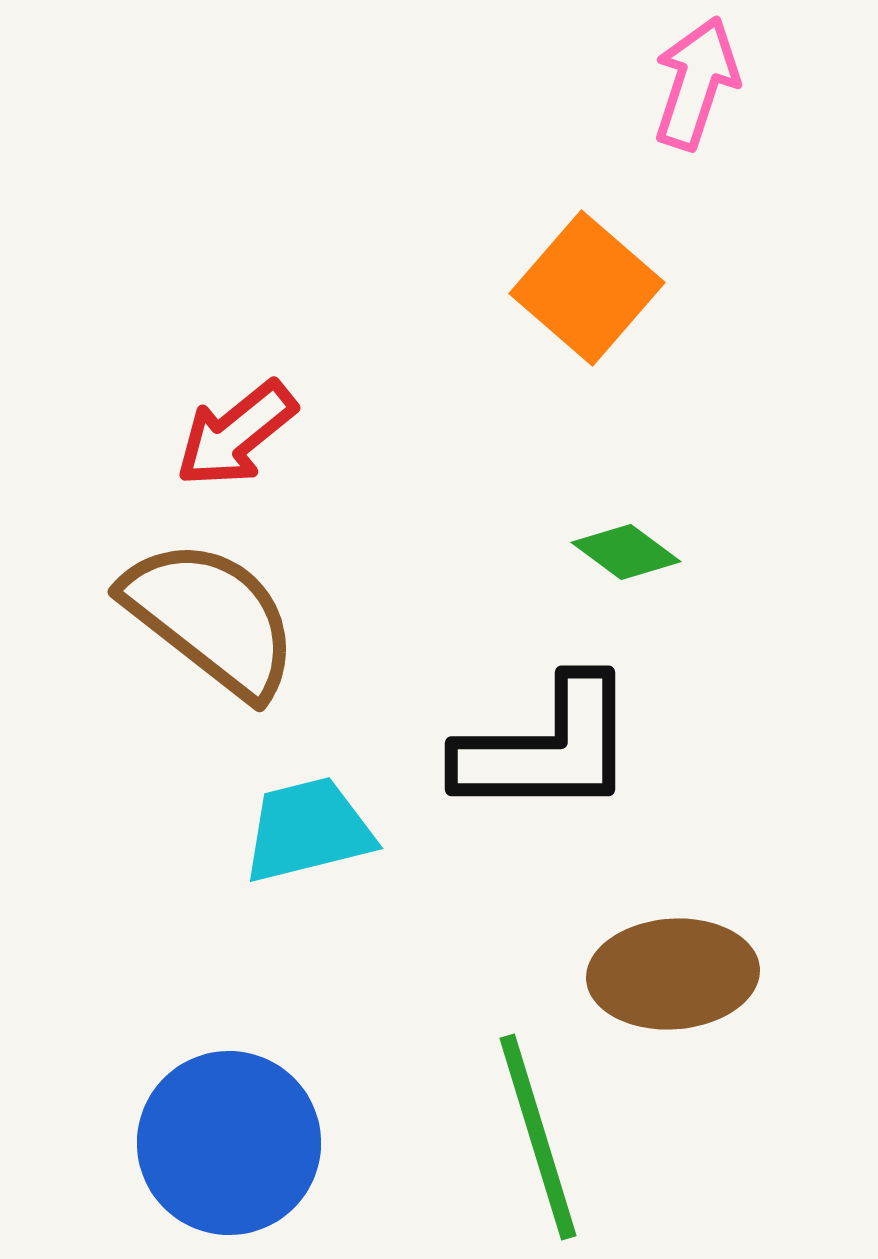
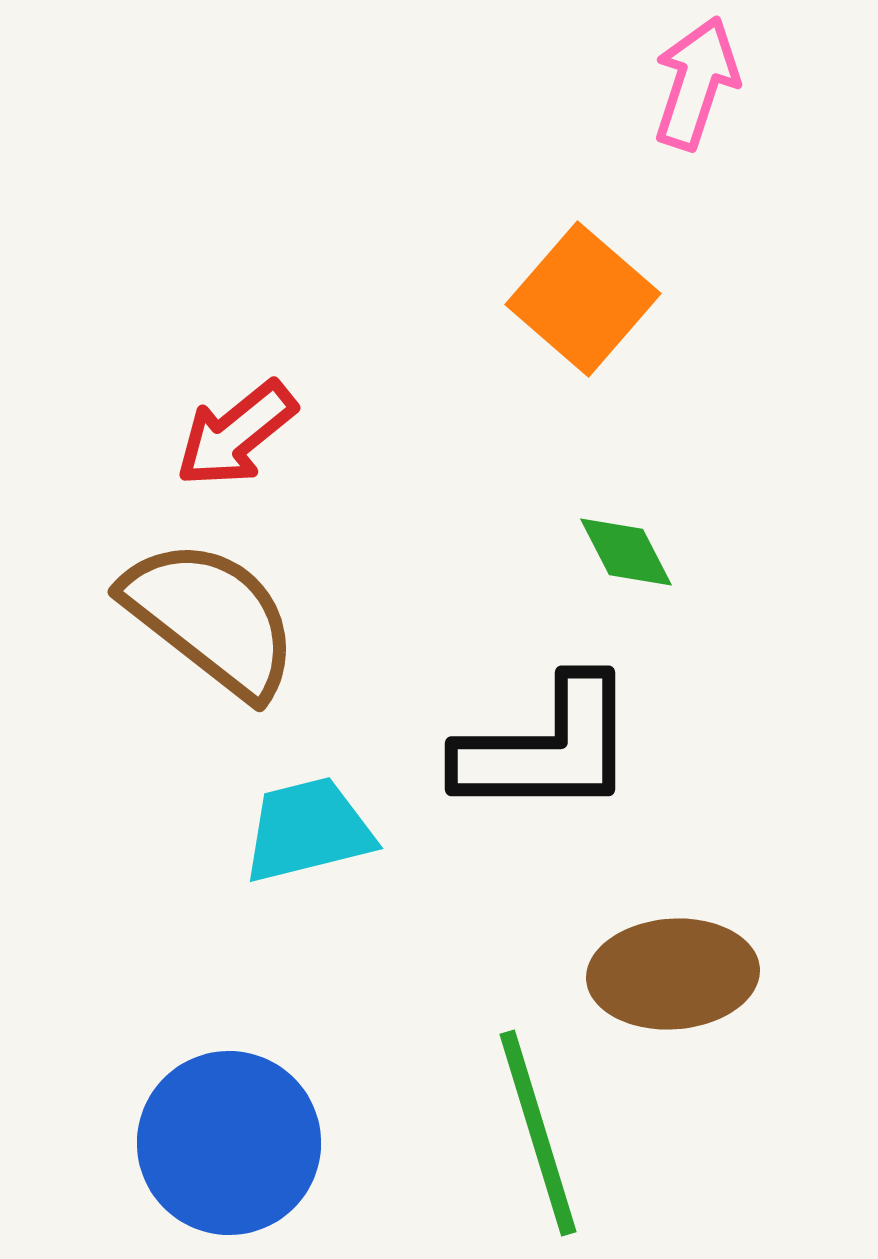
orange square: moved 4 px left, 11 px down
green diamond: rotated 26 degrees clockwise
green line: moved 4 px up
